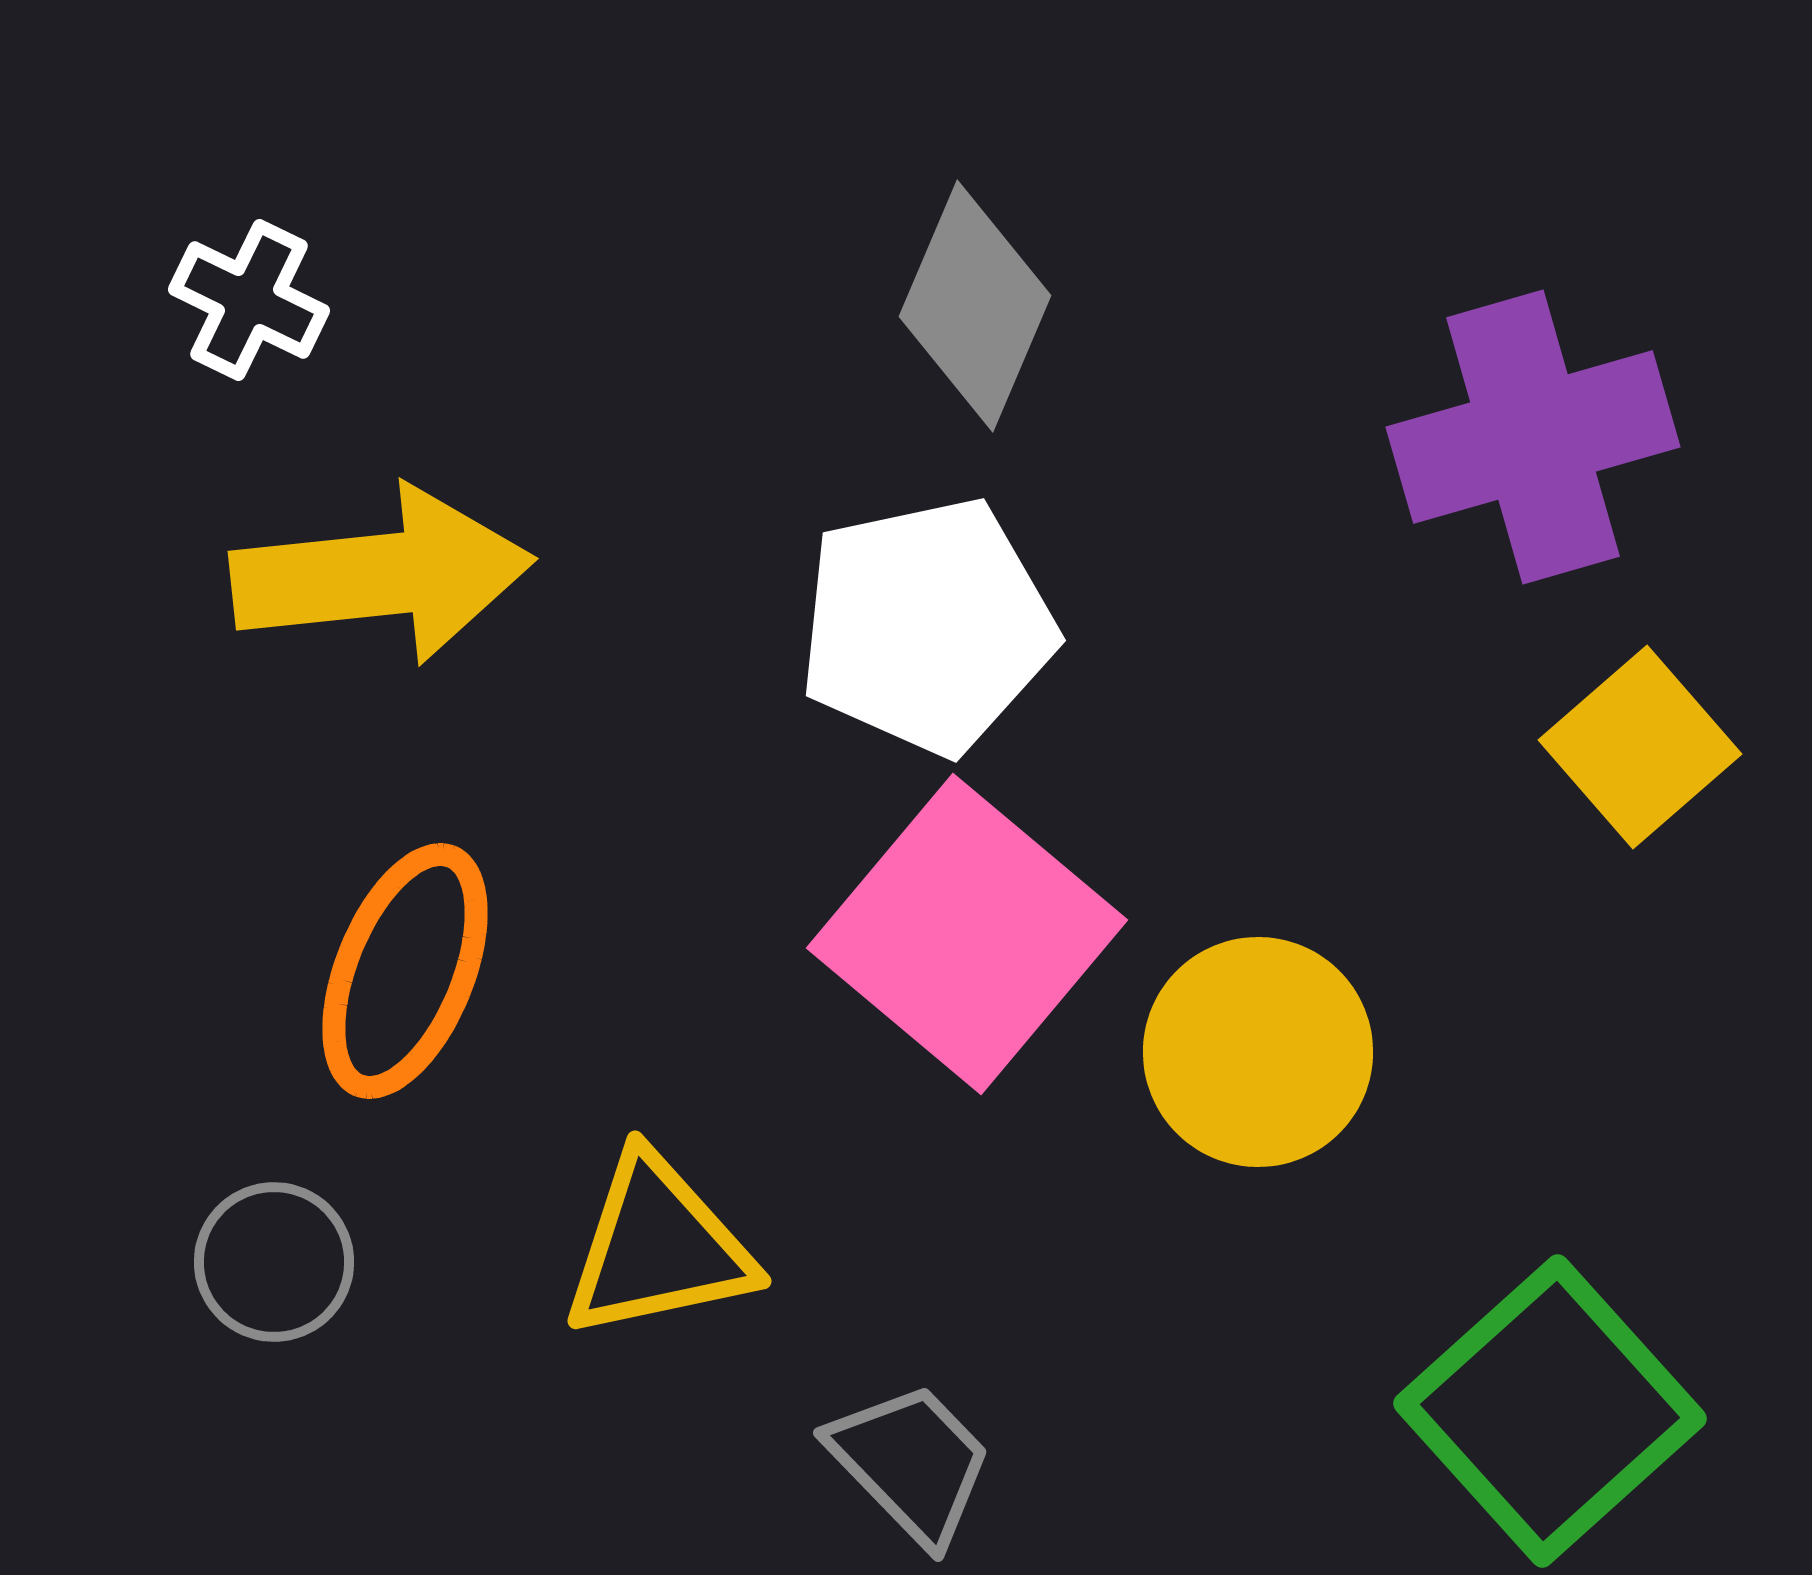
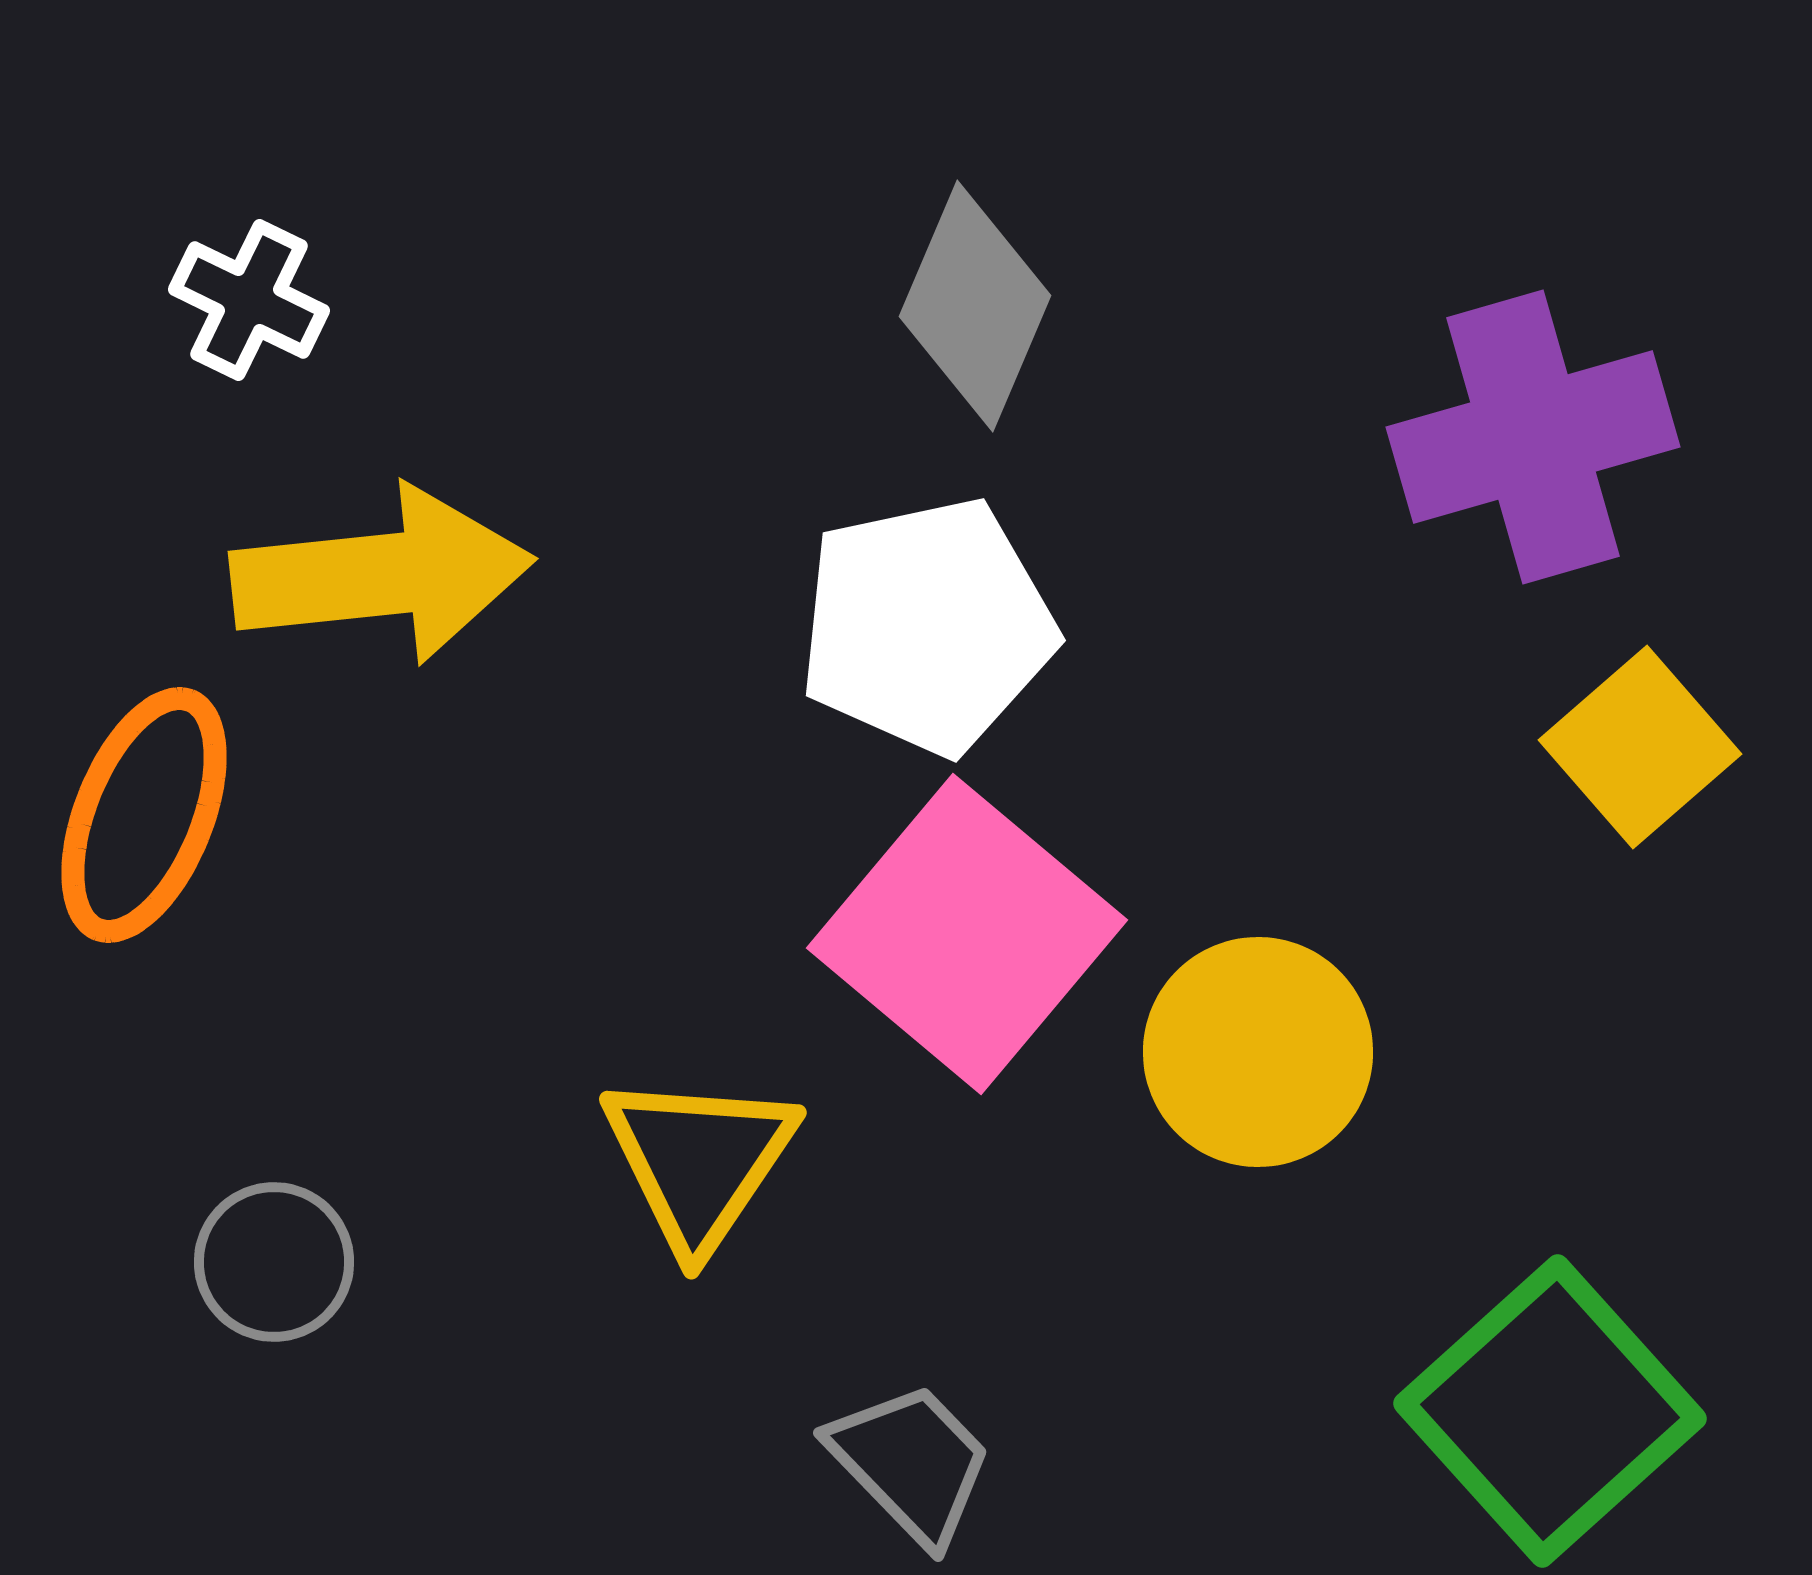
orange ellipse: moved 261 px left, 156 px up
yellow triangle: moved 41 px right, 86 px up; rotated 44 degrees counterclockwise
